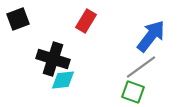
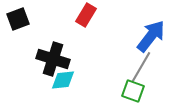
red rectangle: moved 6 px up
gray line: rotated 24 degrees counterclockwise
green square: moved 1 px up
